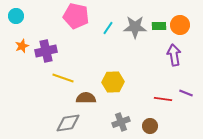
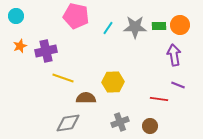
orange star: moved 2 px left
purple line: moved 8 px left, 8 px up
red line: moved 4 px left
gray cross: moved 1 px left
